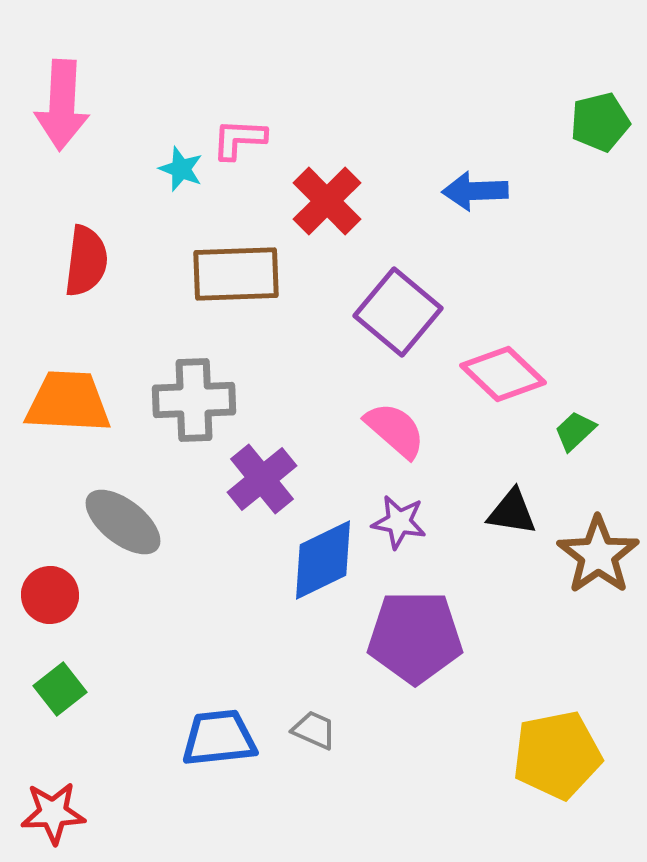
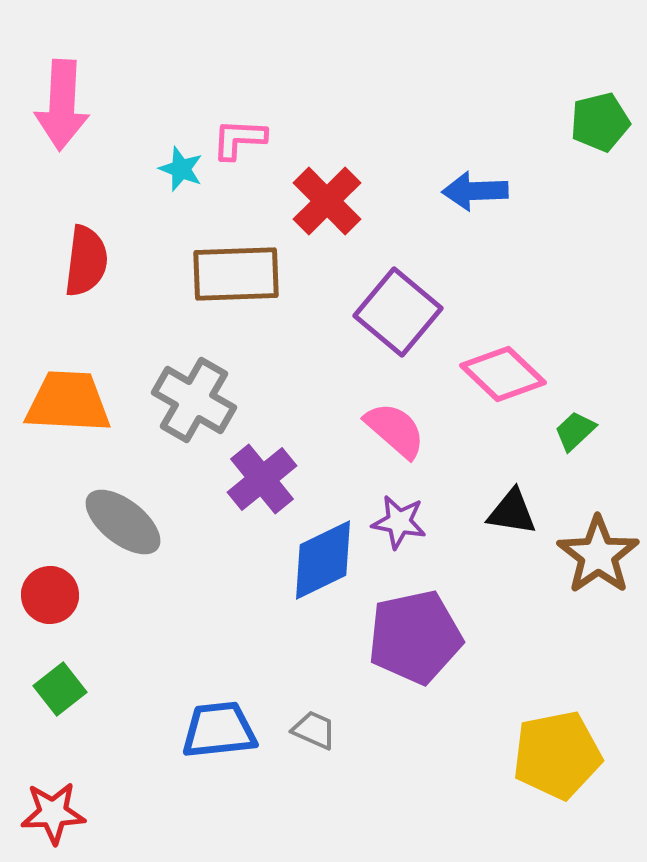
gray cross: rotated 32 degrees clockwise
purple pentagon: rotated 12 degrees counterclockwise
blue trapezoid: moved 8 px up
